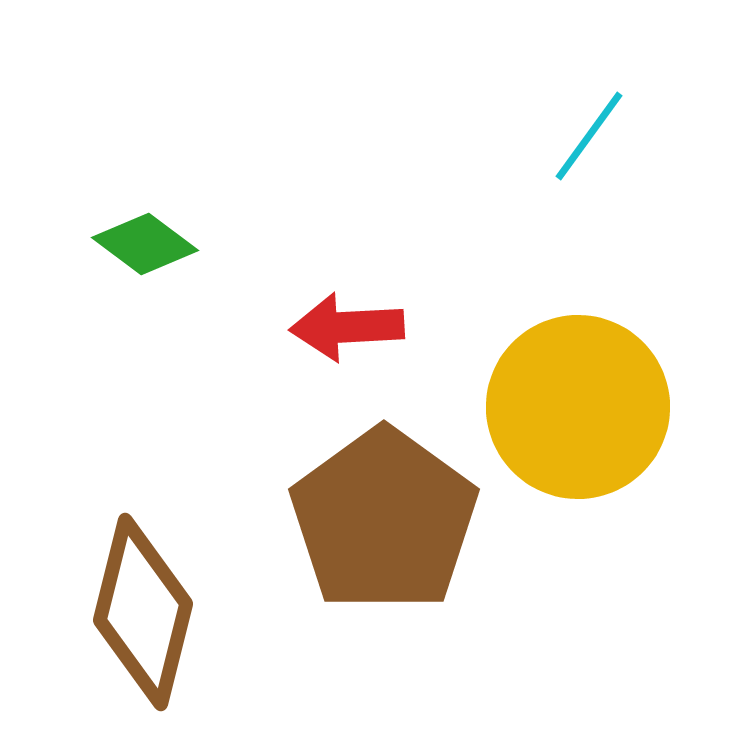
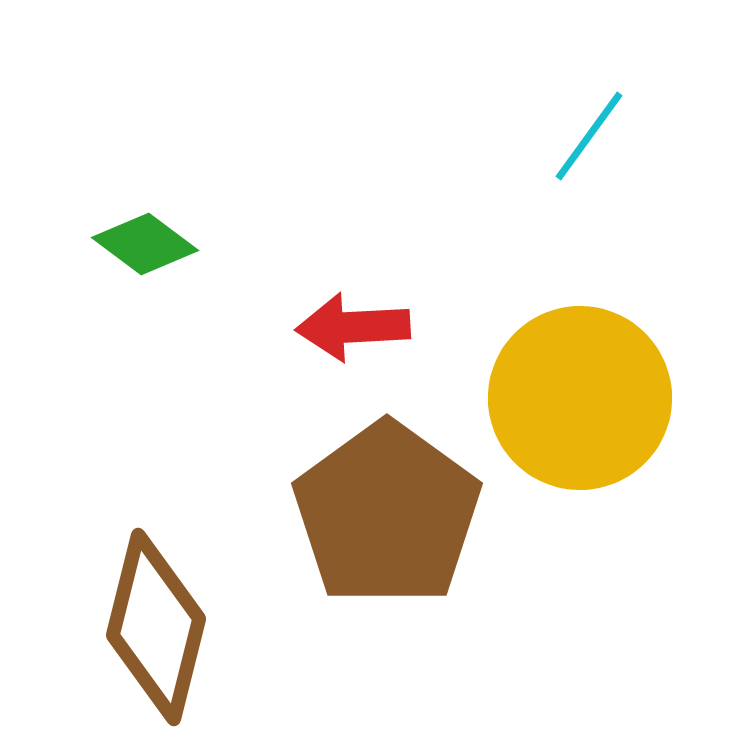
red arrow: moved 6 px right
yellow circle: moved 2 px right, 9 px up
brown pentagon: moved 3 px right, 6 px up
brown diamond: moved 13 px right, 15 px down
